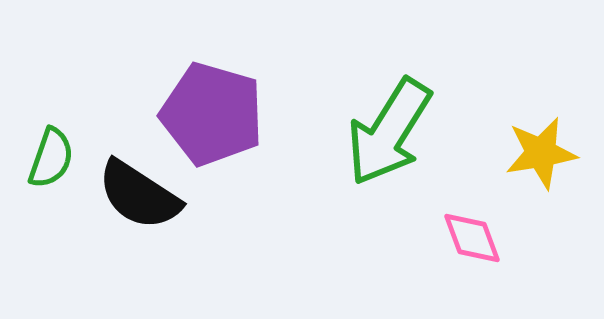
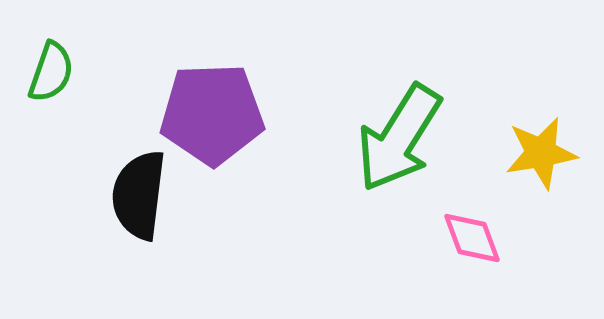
purple pentagon: rotated 18 degrees counterclockwise
green arrow: moved 10 px right, 6 px down
green semicircle: moved 86 px up
black semicircle: rotated 64 degrees clockwise
